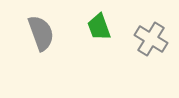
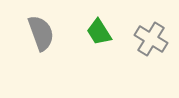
green trapezoid: moved 5 px down; rotated 12 degrees counterclockwise
